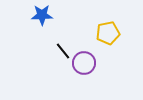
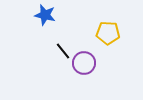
blue star: moved 3 px right; rotated 15 degrees clockwise
yellow pentagon: rotated 15 degrees clockwise
